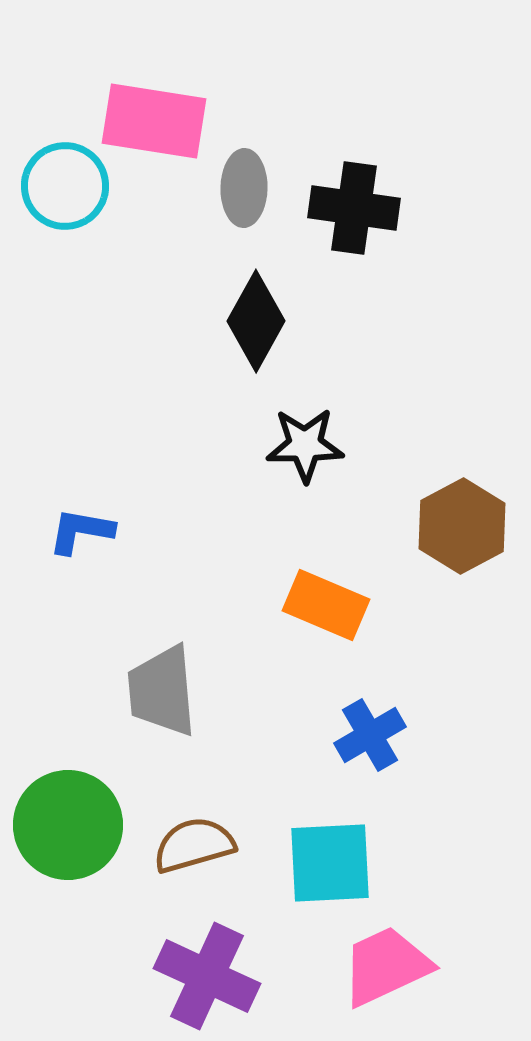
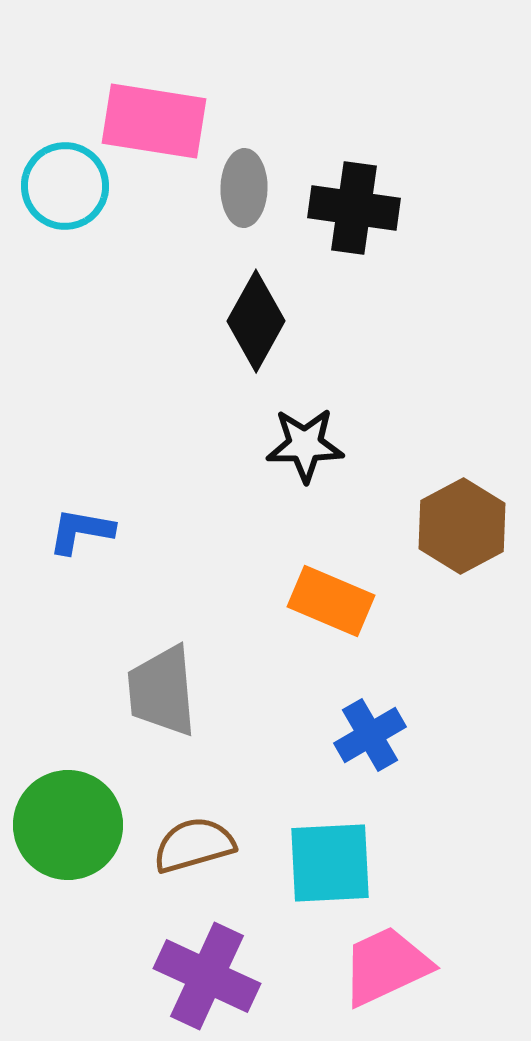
orange rectangle: moved 5 px right, 4 px up
